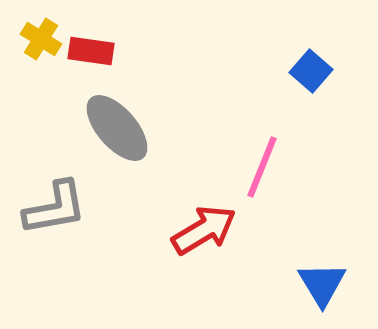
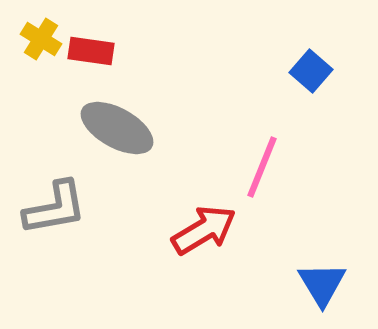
gray ellipse: rotated 20 degrees counterclockwise
